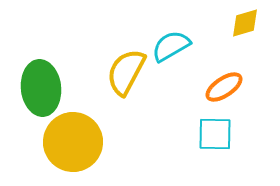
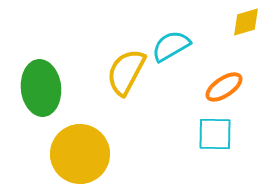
yellow diamond: moved 1 px right, 1 px up
yellow circle: moved 7 px right, 12 px down
